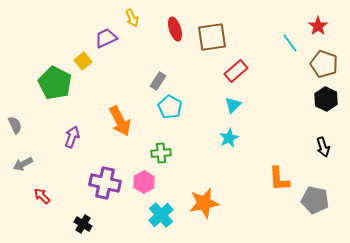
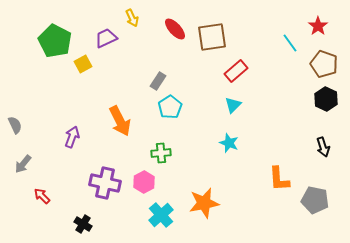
red ellipse: rotated 25 degrees counterclockwise
yellow square: moved 3 px down; rotated 12 degrees clockwise
green pentagon: moved 42 px up
cyan pentagon: rotated 10 degrees clockwise
cyan star: moved 5 px down; rotated 24 degrees counterclockwise
gray arrow: rotated 24 degrees counterclockwise
